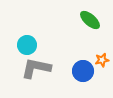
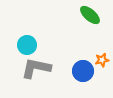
green ellipse: moved 5 px up
